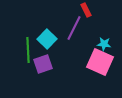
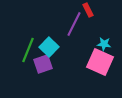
red rectangle: moved 2 px right
purple line: moved 4 px up
cyan square: moved 2 px right, 8 px down
green line: rotated 25 degrees clockwise
